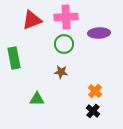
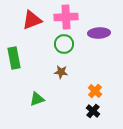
green triangle: rotated 21 degrees counterclockwise
